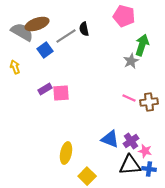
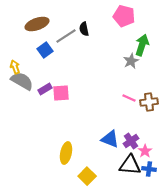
gray semicircle: moved 49 px down
pink star: rotated 24 degrees clockwise
black triangle: rotated 10 degrees clockwise
